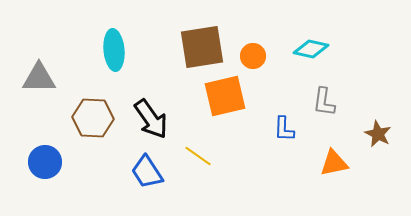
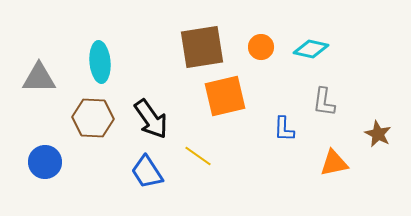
cyan ellipse: moved 14 px left, 12 px down
orange circle: moved 8 px right, 9 px up
